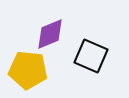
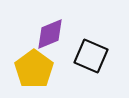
yellow pentagon: moved 6 px right, 1 px up; rotated 30 degrees clockwise
